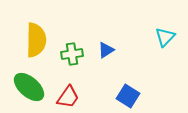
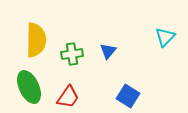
blue triangle: moved 2 px right, 1 px down; rotated 18 degrees counterclockwise
green ellipse: rotated 24 degrees clockwise
